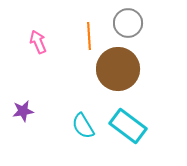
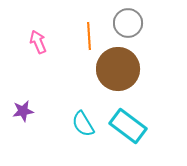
cyan semicircle: moved 2 px up
